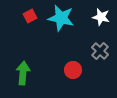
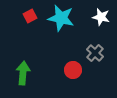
gray cross: moved 5 px left, 2 px down
